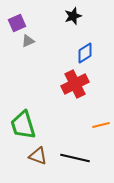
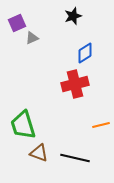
gray triangle: moved 4 px right, 3 px up
red cross: rotated 12 degrees clockwise
brown triangle: moved 1 px right, 3 px up
